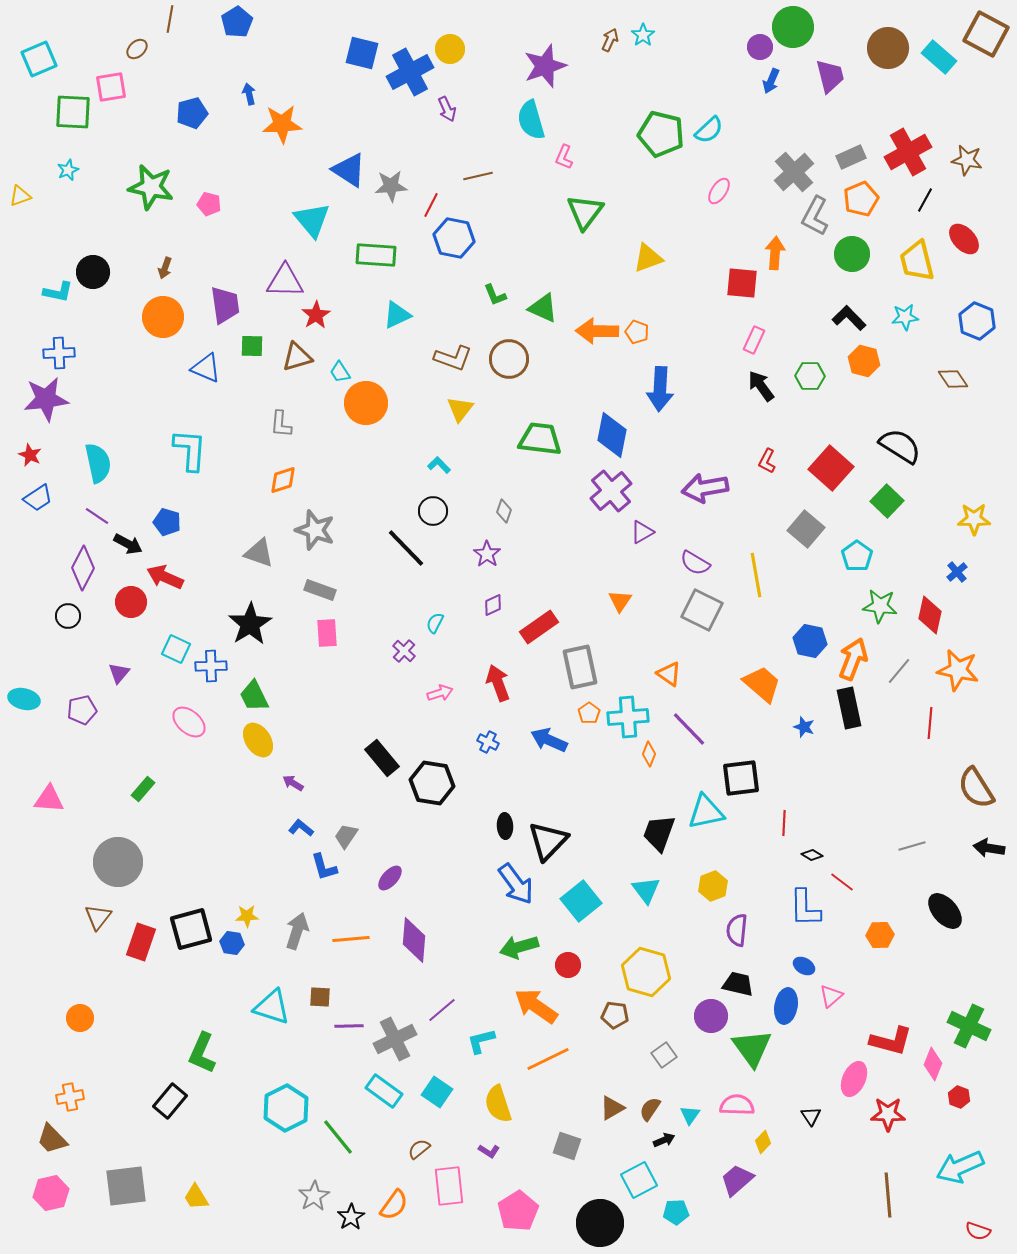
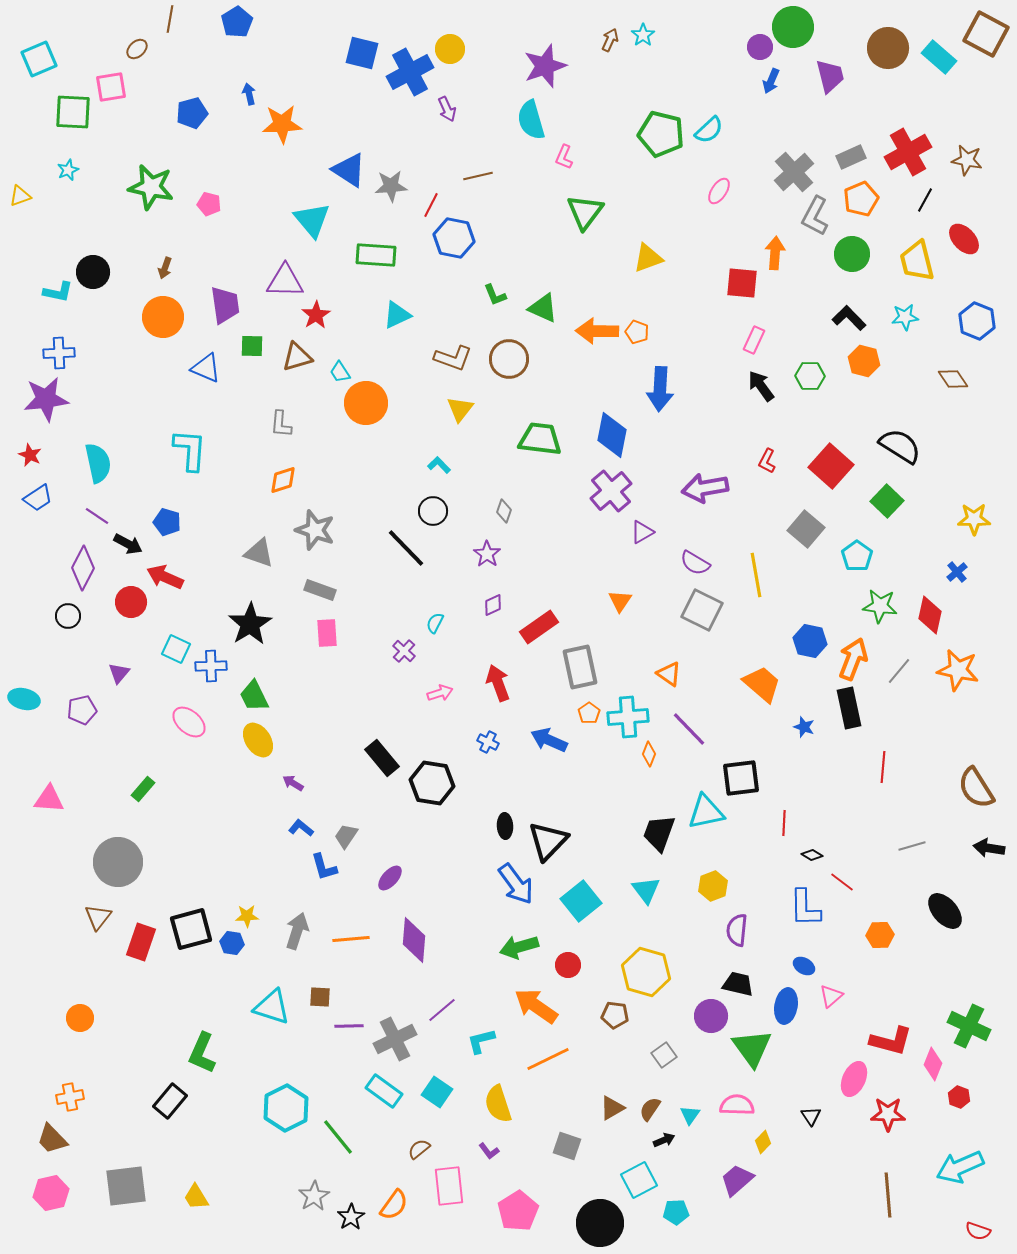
red square at (831, 468): moved 2 px up
red line at (930, 723): moved 47 px left, 44 px down
purple L-shape at (489, 1151): rotated 20 degrees clockwise
